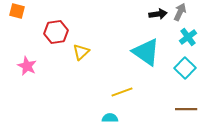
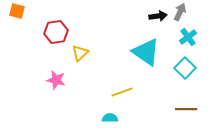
black arrow: moved 2 px down
yellow triangle: moved 1 px left, 1 px down
pink star: moved 29 px right, 14 px down; rotated 12 degrees counterclockwise
